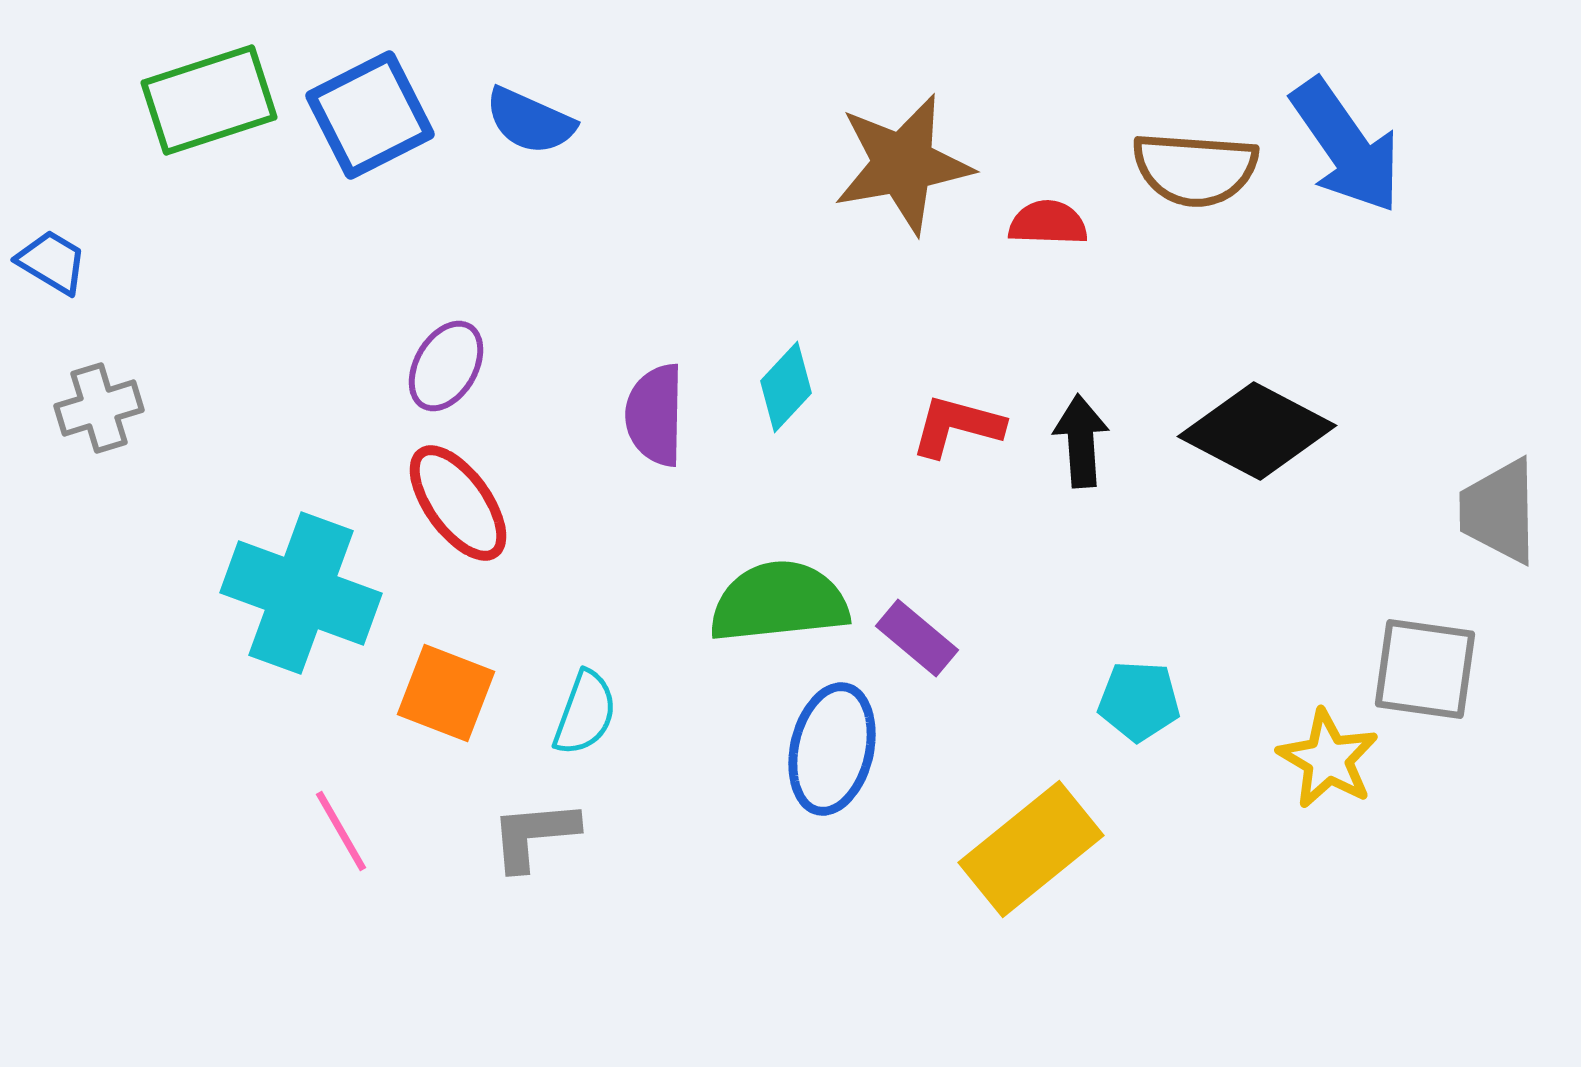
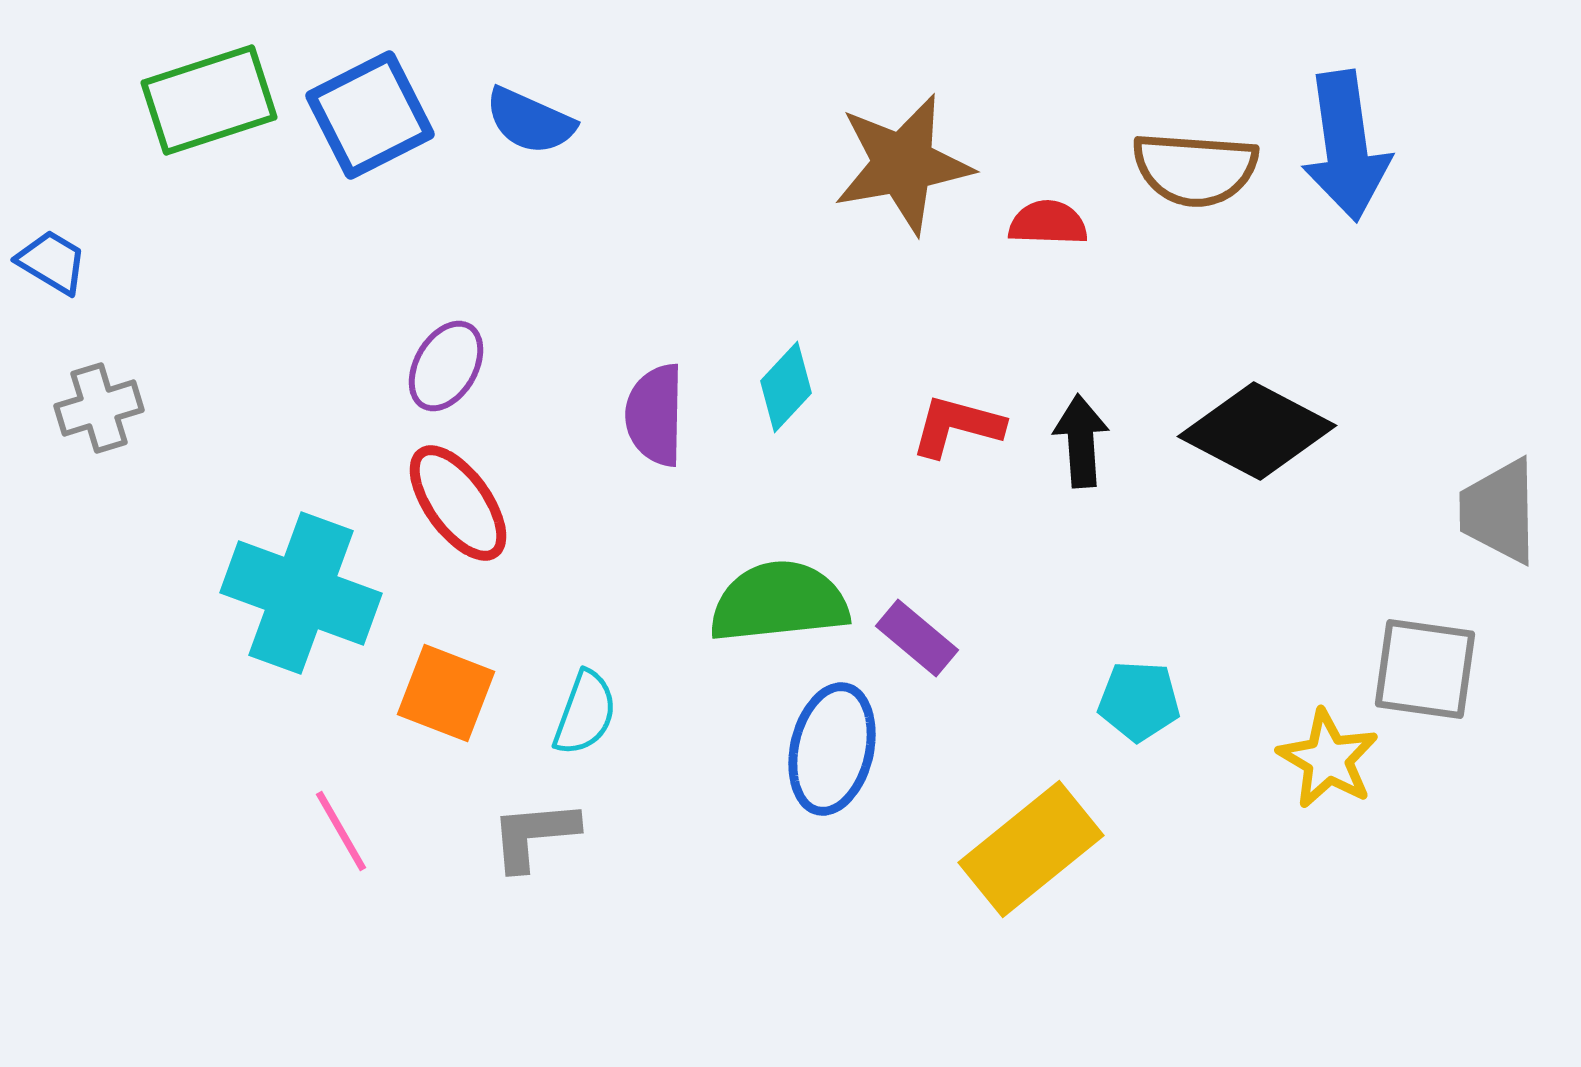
blue arrow: rotated 27 degrees clockwise
